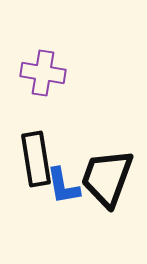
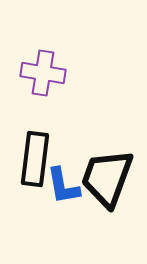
black rectangle: moved 1 px left; rotated 16 degrees clockwise
